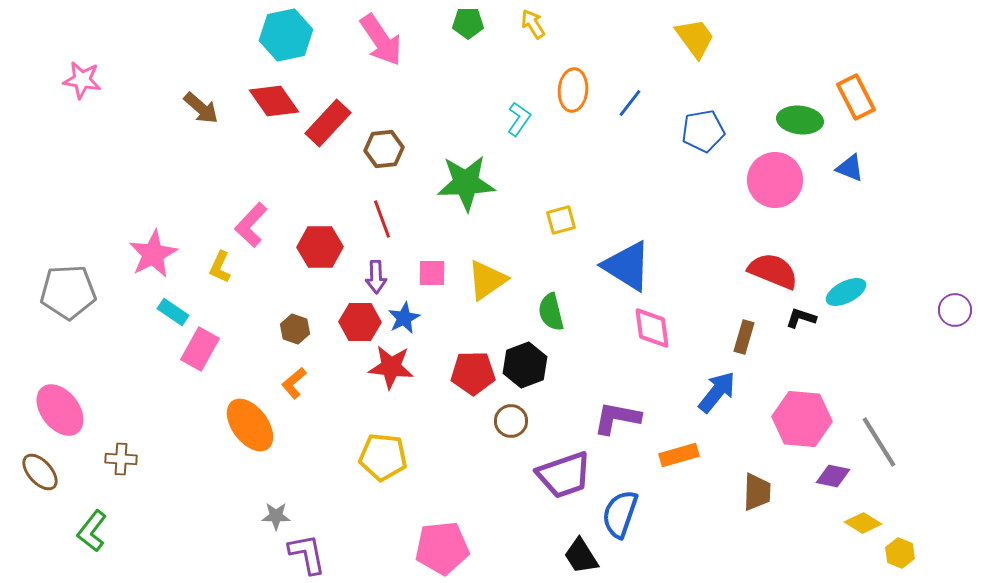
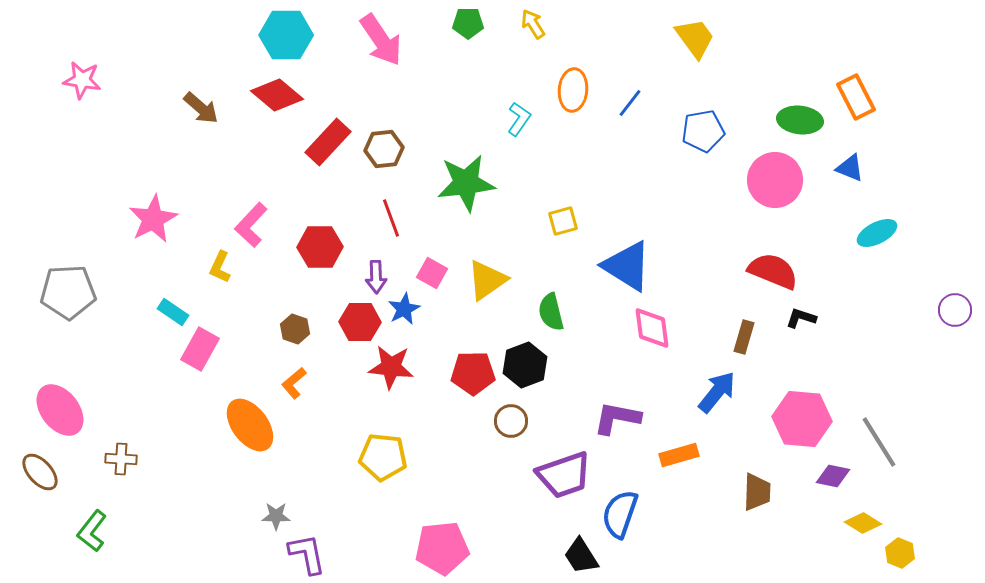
cyan hexagon at (286, 35): rotated 12 degrees clockwise
red diamond at (274, 101): moved 3 px right, 6 px up; rotated 15 degrees counterclockwise
red rectangle at (328, 123): moved 19 px down
green star at (466, 183): rotated 4 degrees counterclockwise
red line at (382, 219): moved 9 px right, 1 px up
yellow square at (561, 220): moved 2 px right, 1 px down
pink star at (153, 254): moved 35 px up
pink square at (432, 273): rotated 28 degrees clockwise
cyan ellipse at (846, 292): moved 31 px right, 59 px up
blue star at (404, 318): moved 9 px up
